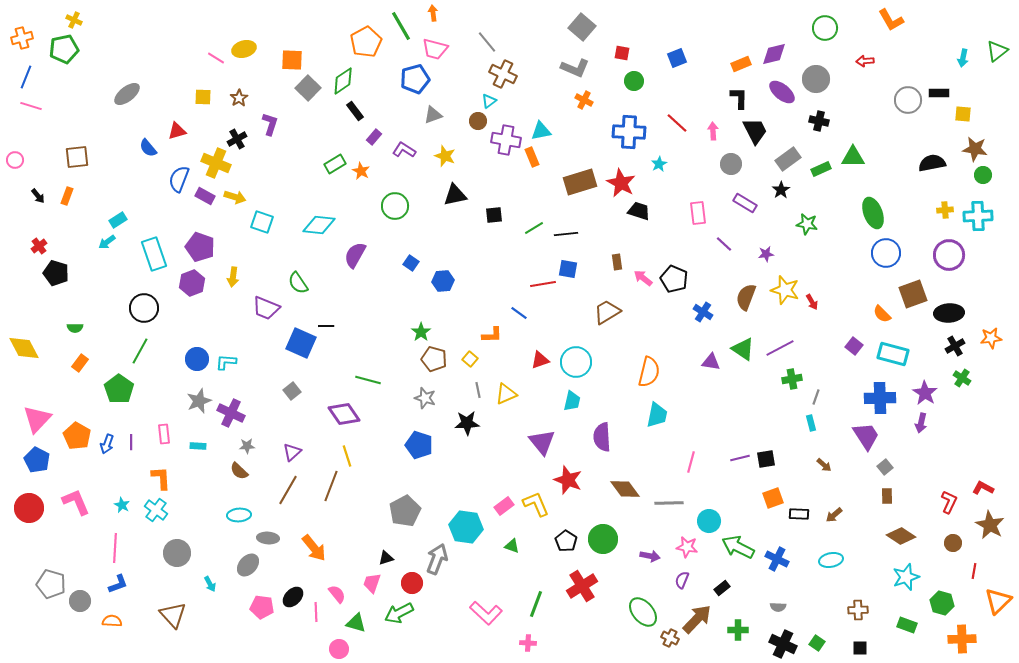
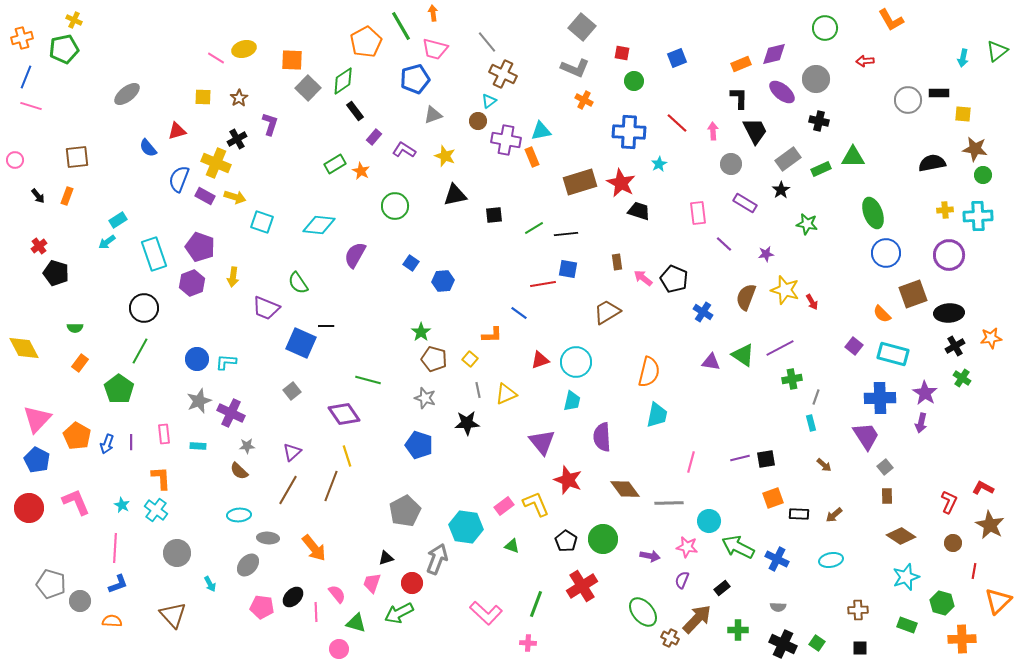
green triangle at (743, 349): moved 6 px down
